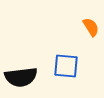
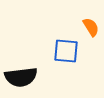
blue square: moved 15 px up
